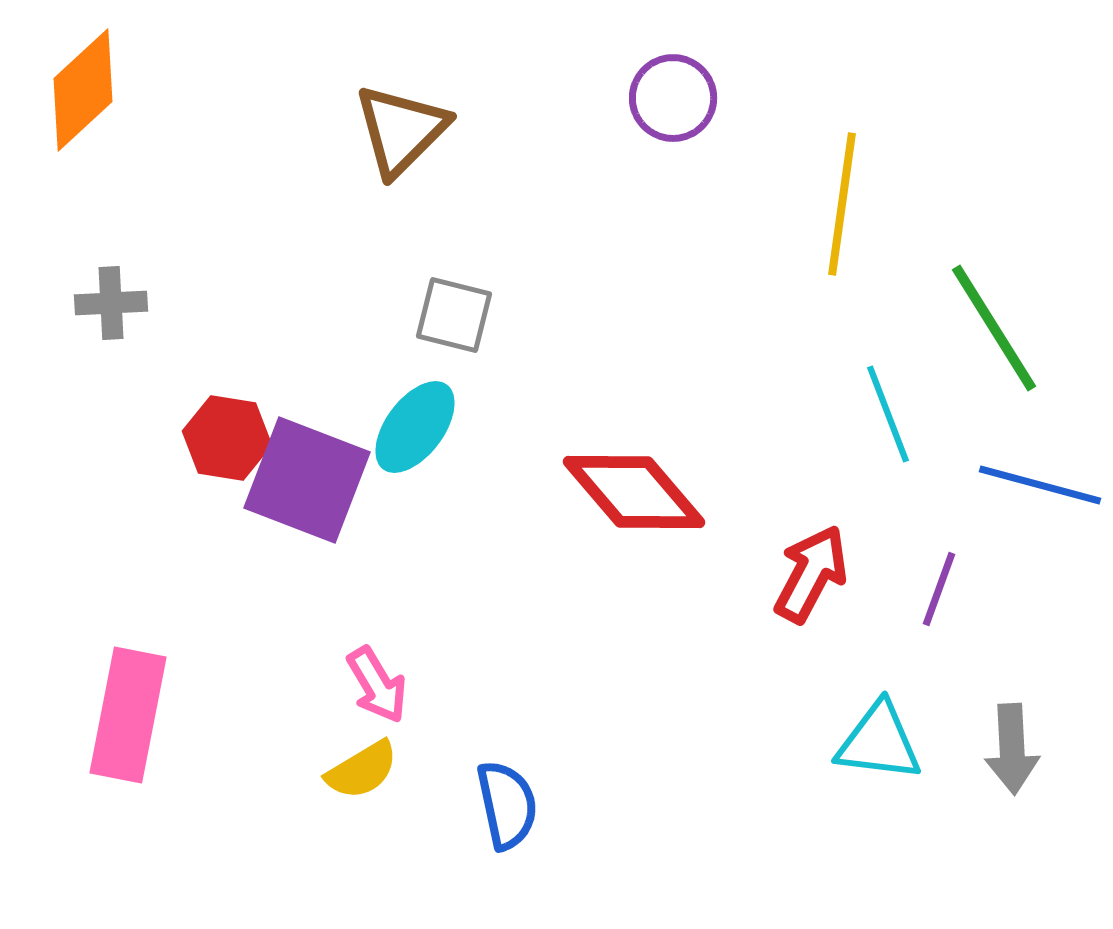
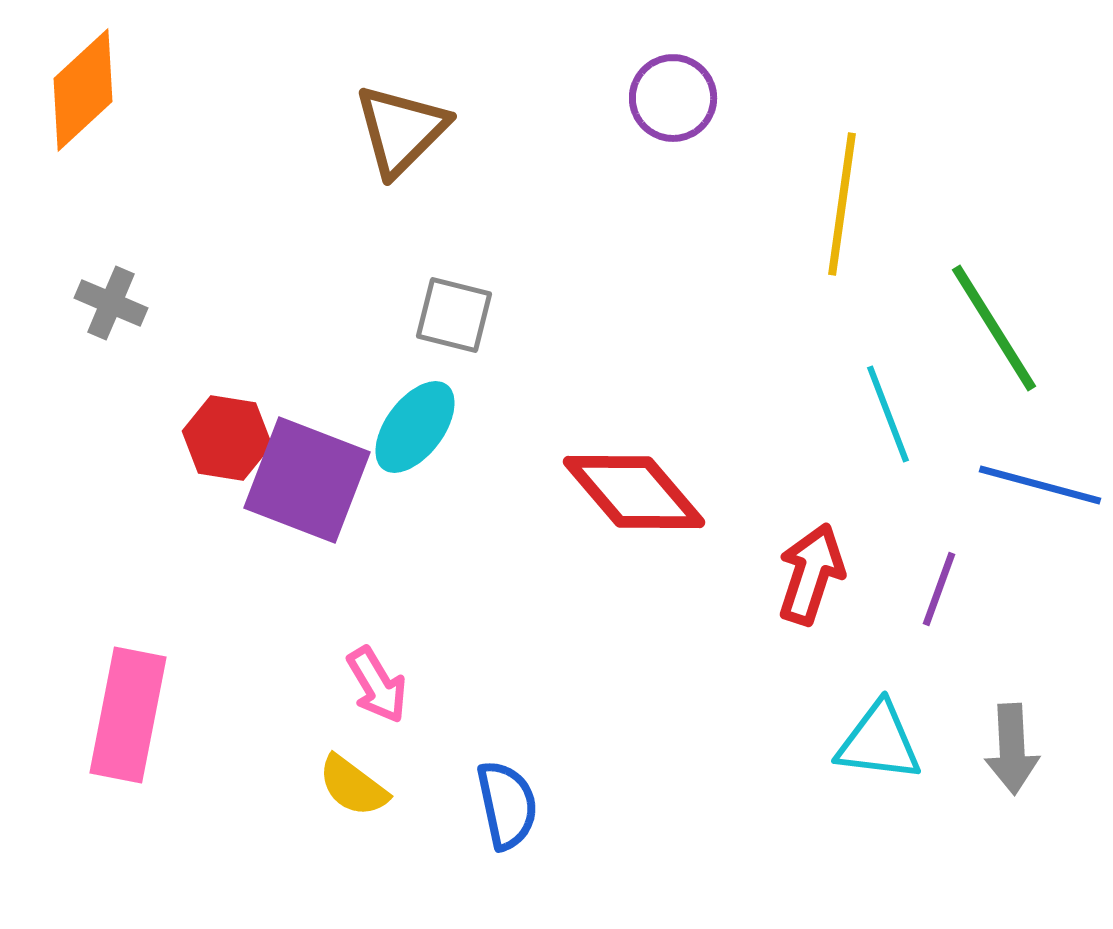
gray cross: rotated 26 degrees clockwise
red arrow: rotated 10 degrees counterclockwise
yellow semicircle: moved 9 px left, 16 px down; rotated 68 degrees clockwise
